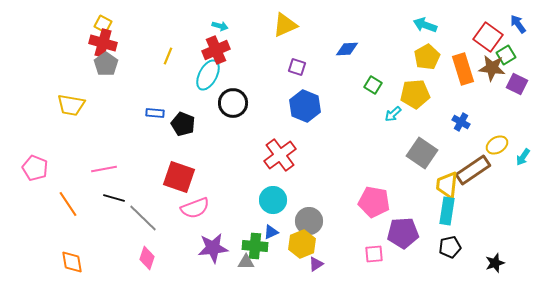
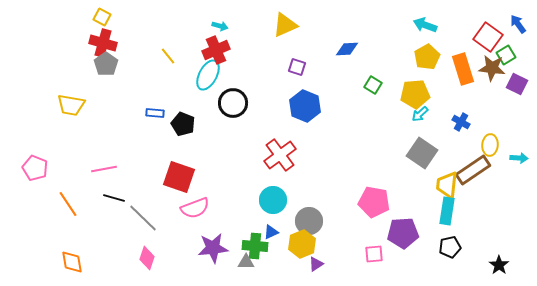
yellow square at (103, 24): moved 1 px left, 7 px up
yellow line at (168, 56): rotated 60 degrees counterclockwise
cyan arrow at (393, 114): moved 27 px right
yellow ellipse at (497, 145): moved 7 px left; rotated 55 degrees counterclockwise
cyan arrow at (523, 157): moved 4 px left, 1 px down; rotated 120 degrees counterclockwise
black star at (495, 263): moved 4 px right, 2 px down; rotated 18 degrees counterclockwise
